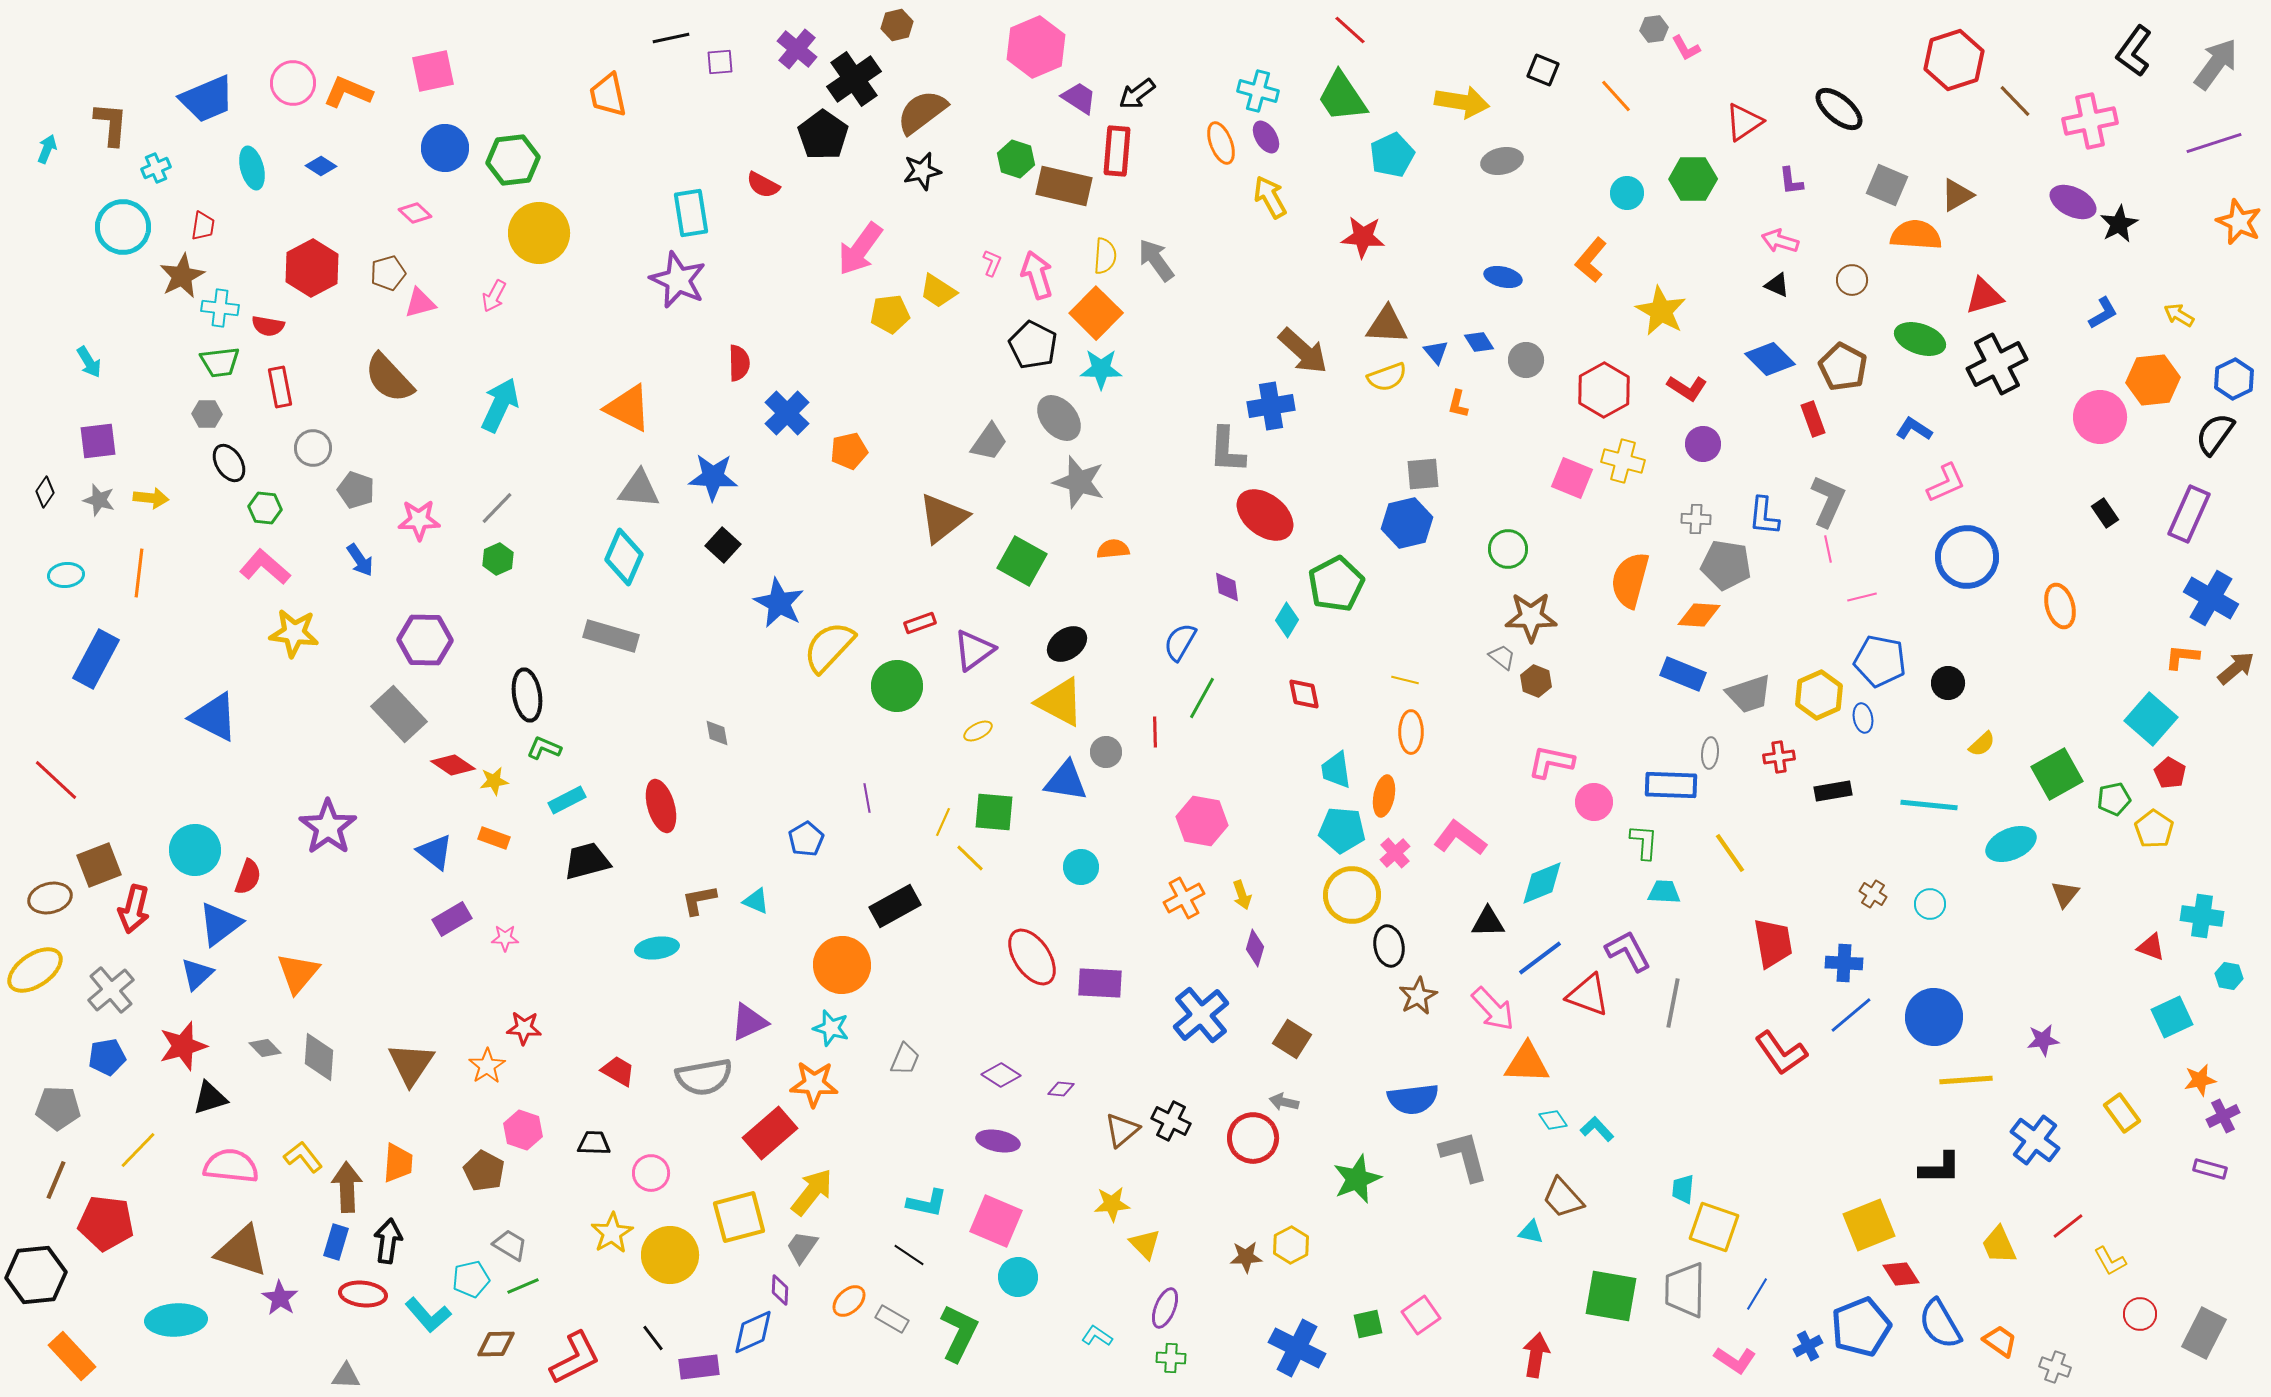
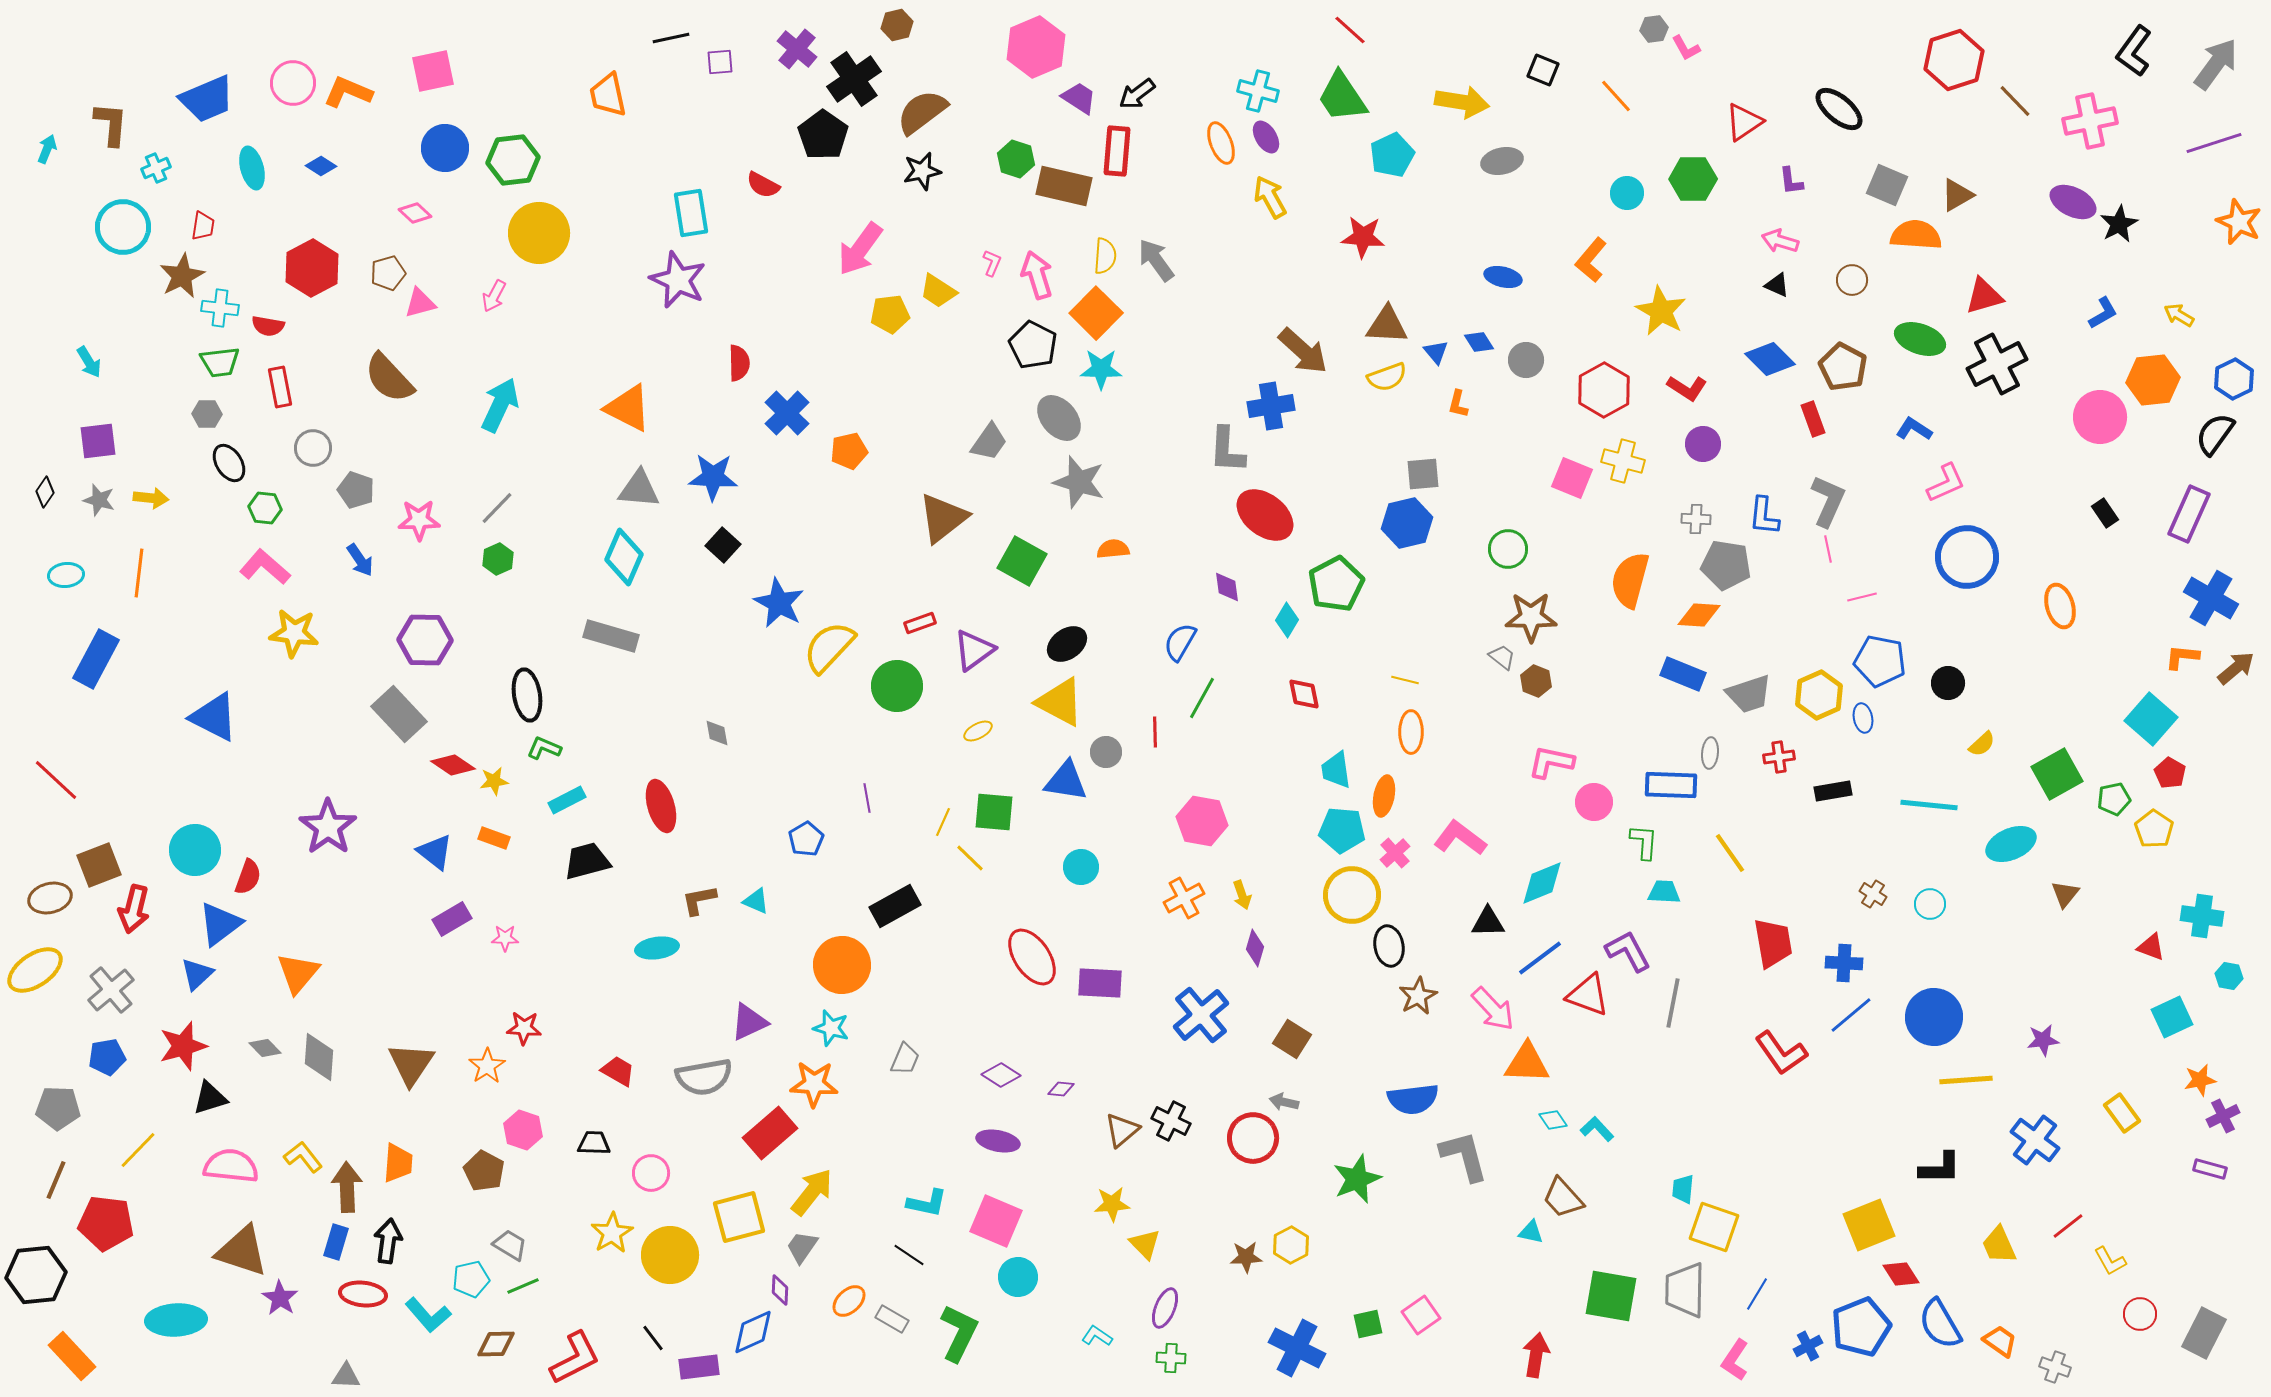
pink L-shape at (1735, 1360): rotated 90 degrees clockwise
